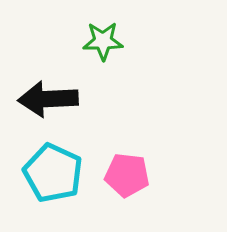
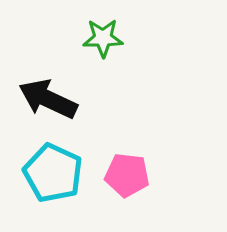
green star: moved 3 px up
black arrow: rotated 28 degrees clockwise
